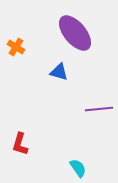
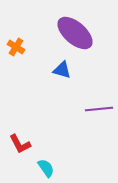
purple ellipse: rotated 9 degrees counterclockwise
blue triangle: moved 3 px right, 2 px up
red L-shape: rotated 45 degrees counterclockwise
cyan semicircle: moved 32 px left
